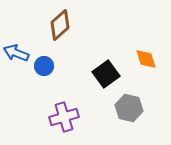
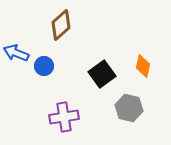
brown diamond: moved 1 px right
orange diamond: moved 3 px left, 7 px down; rotated 30 degrees clockwise
black square: moved 4 px left
purple cross: rotated 8 degrees clockwise
